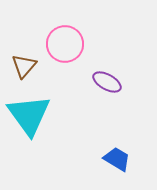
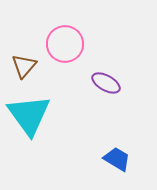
purple ellipse: moved 1 px left, 1 px down
